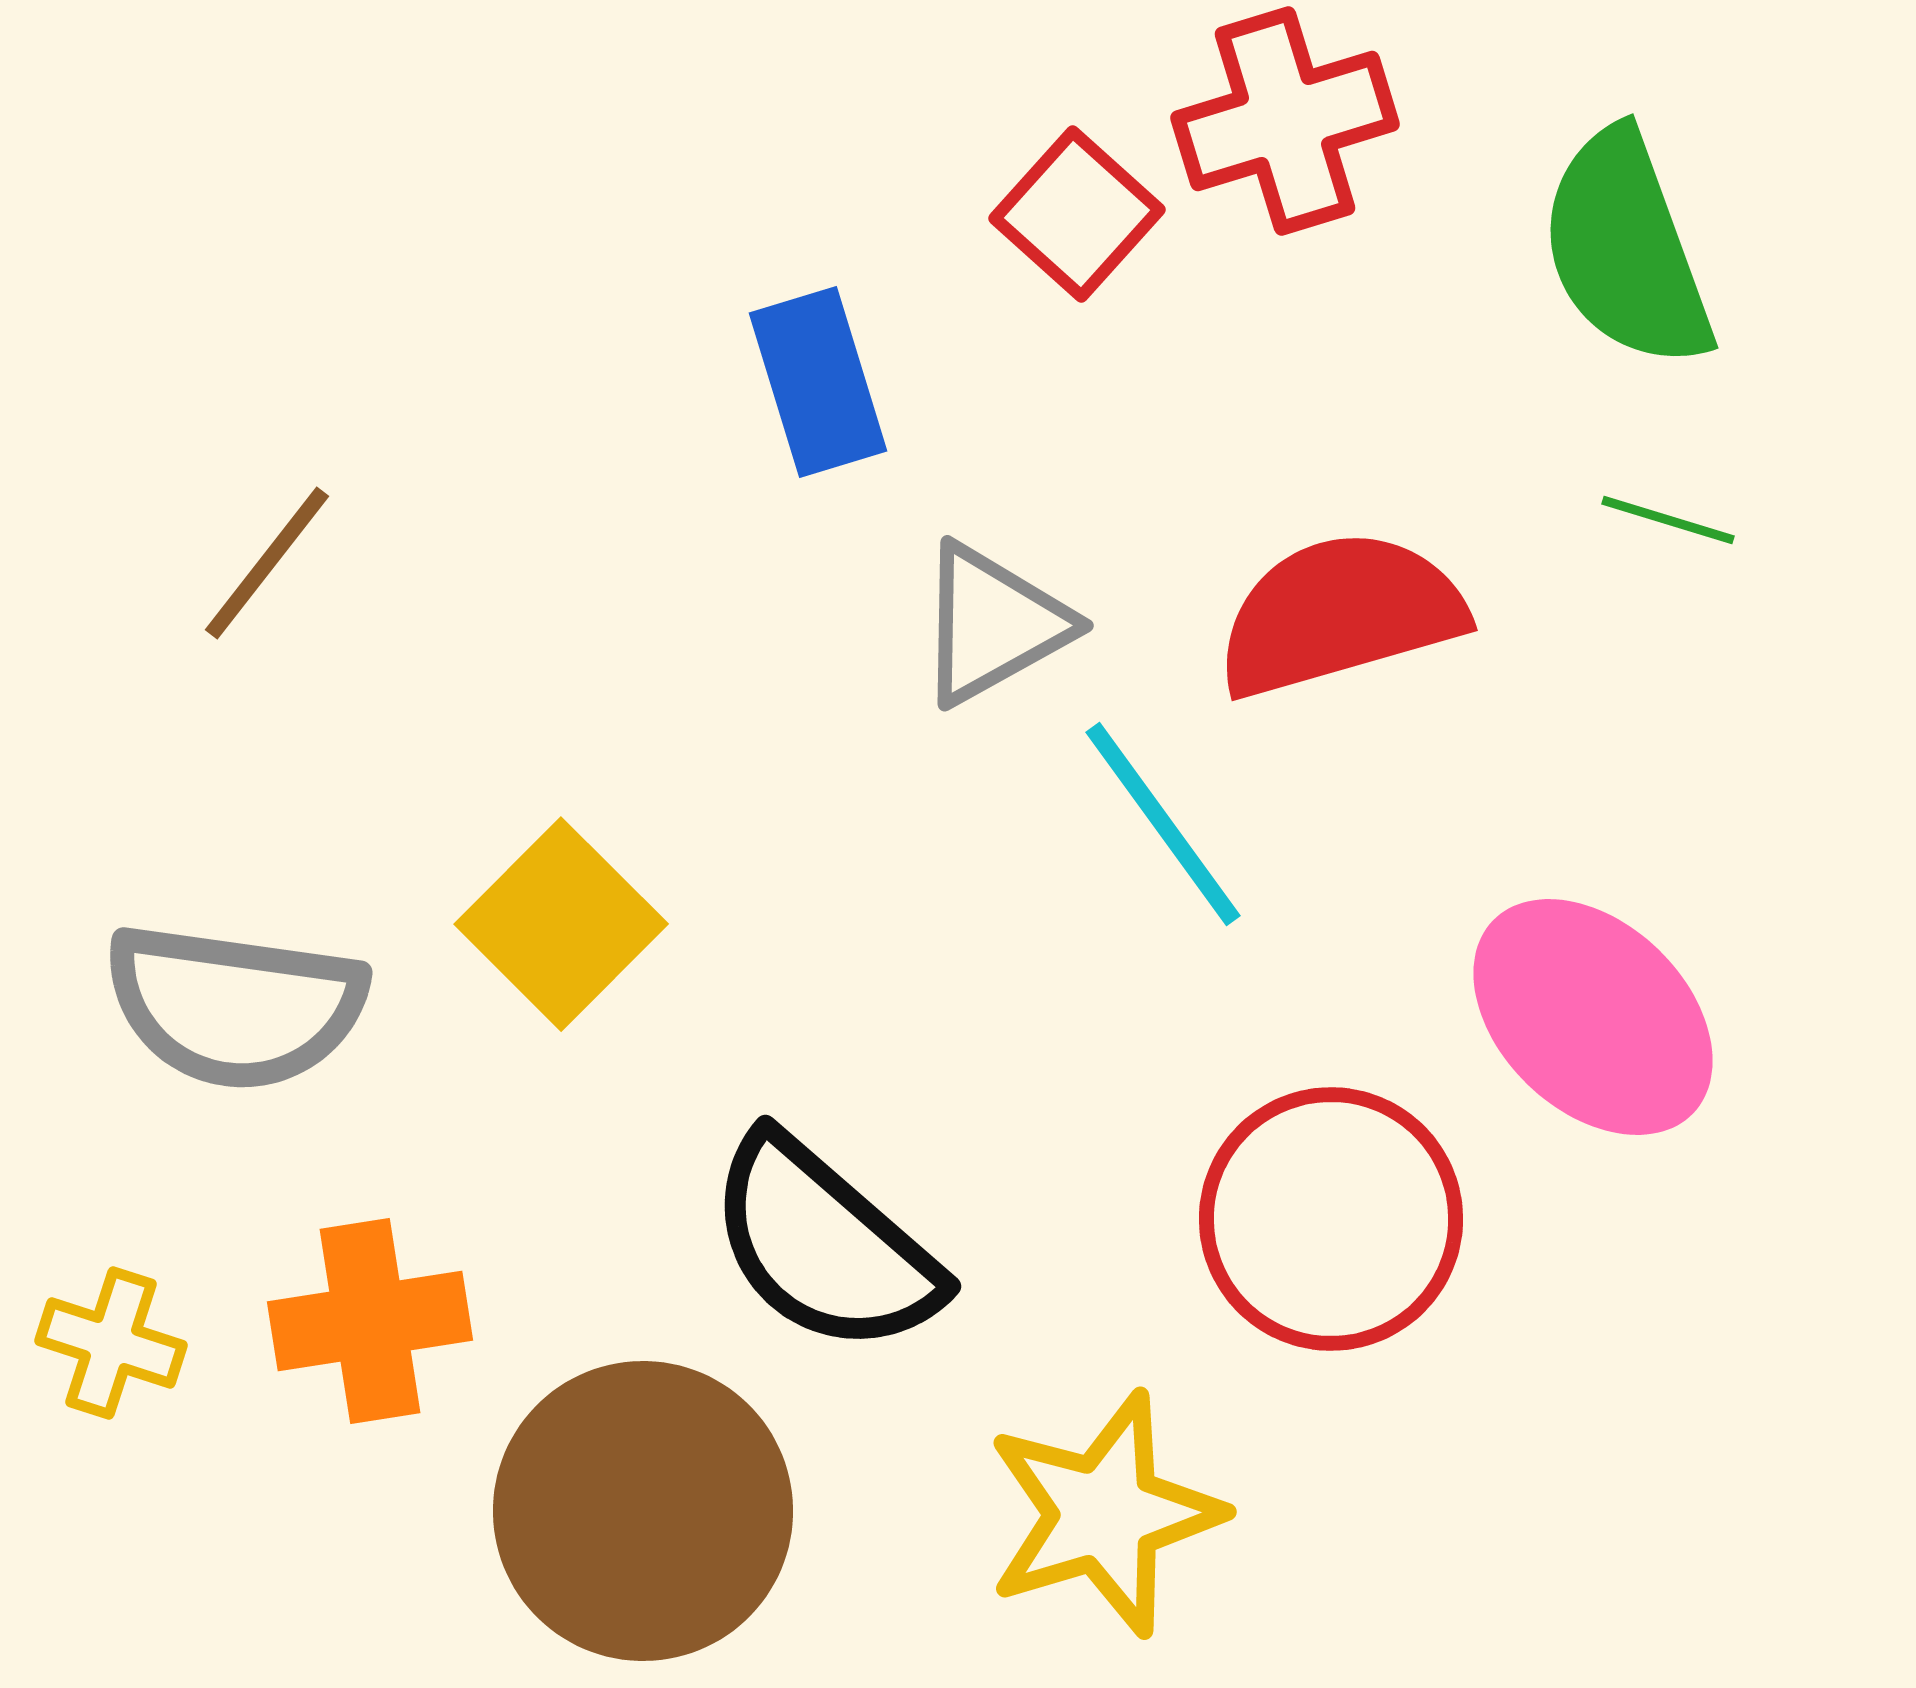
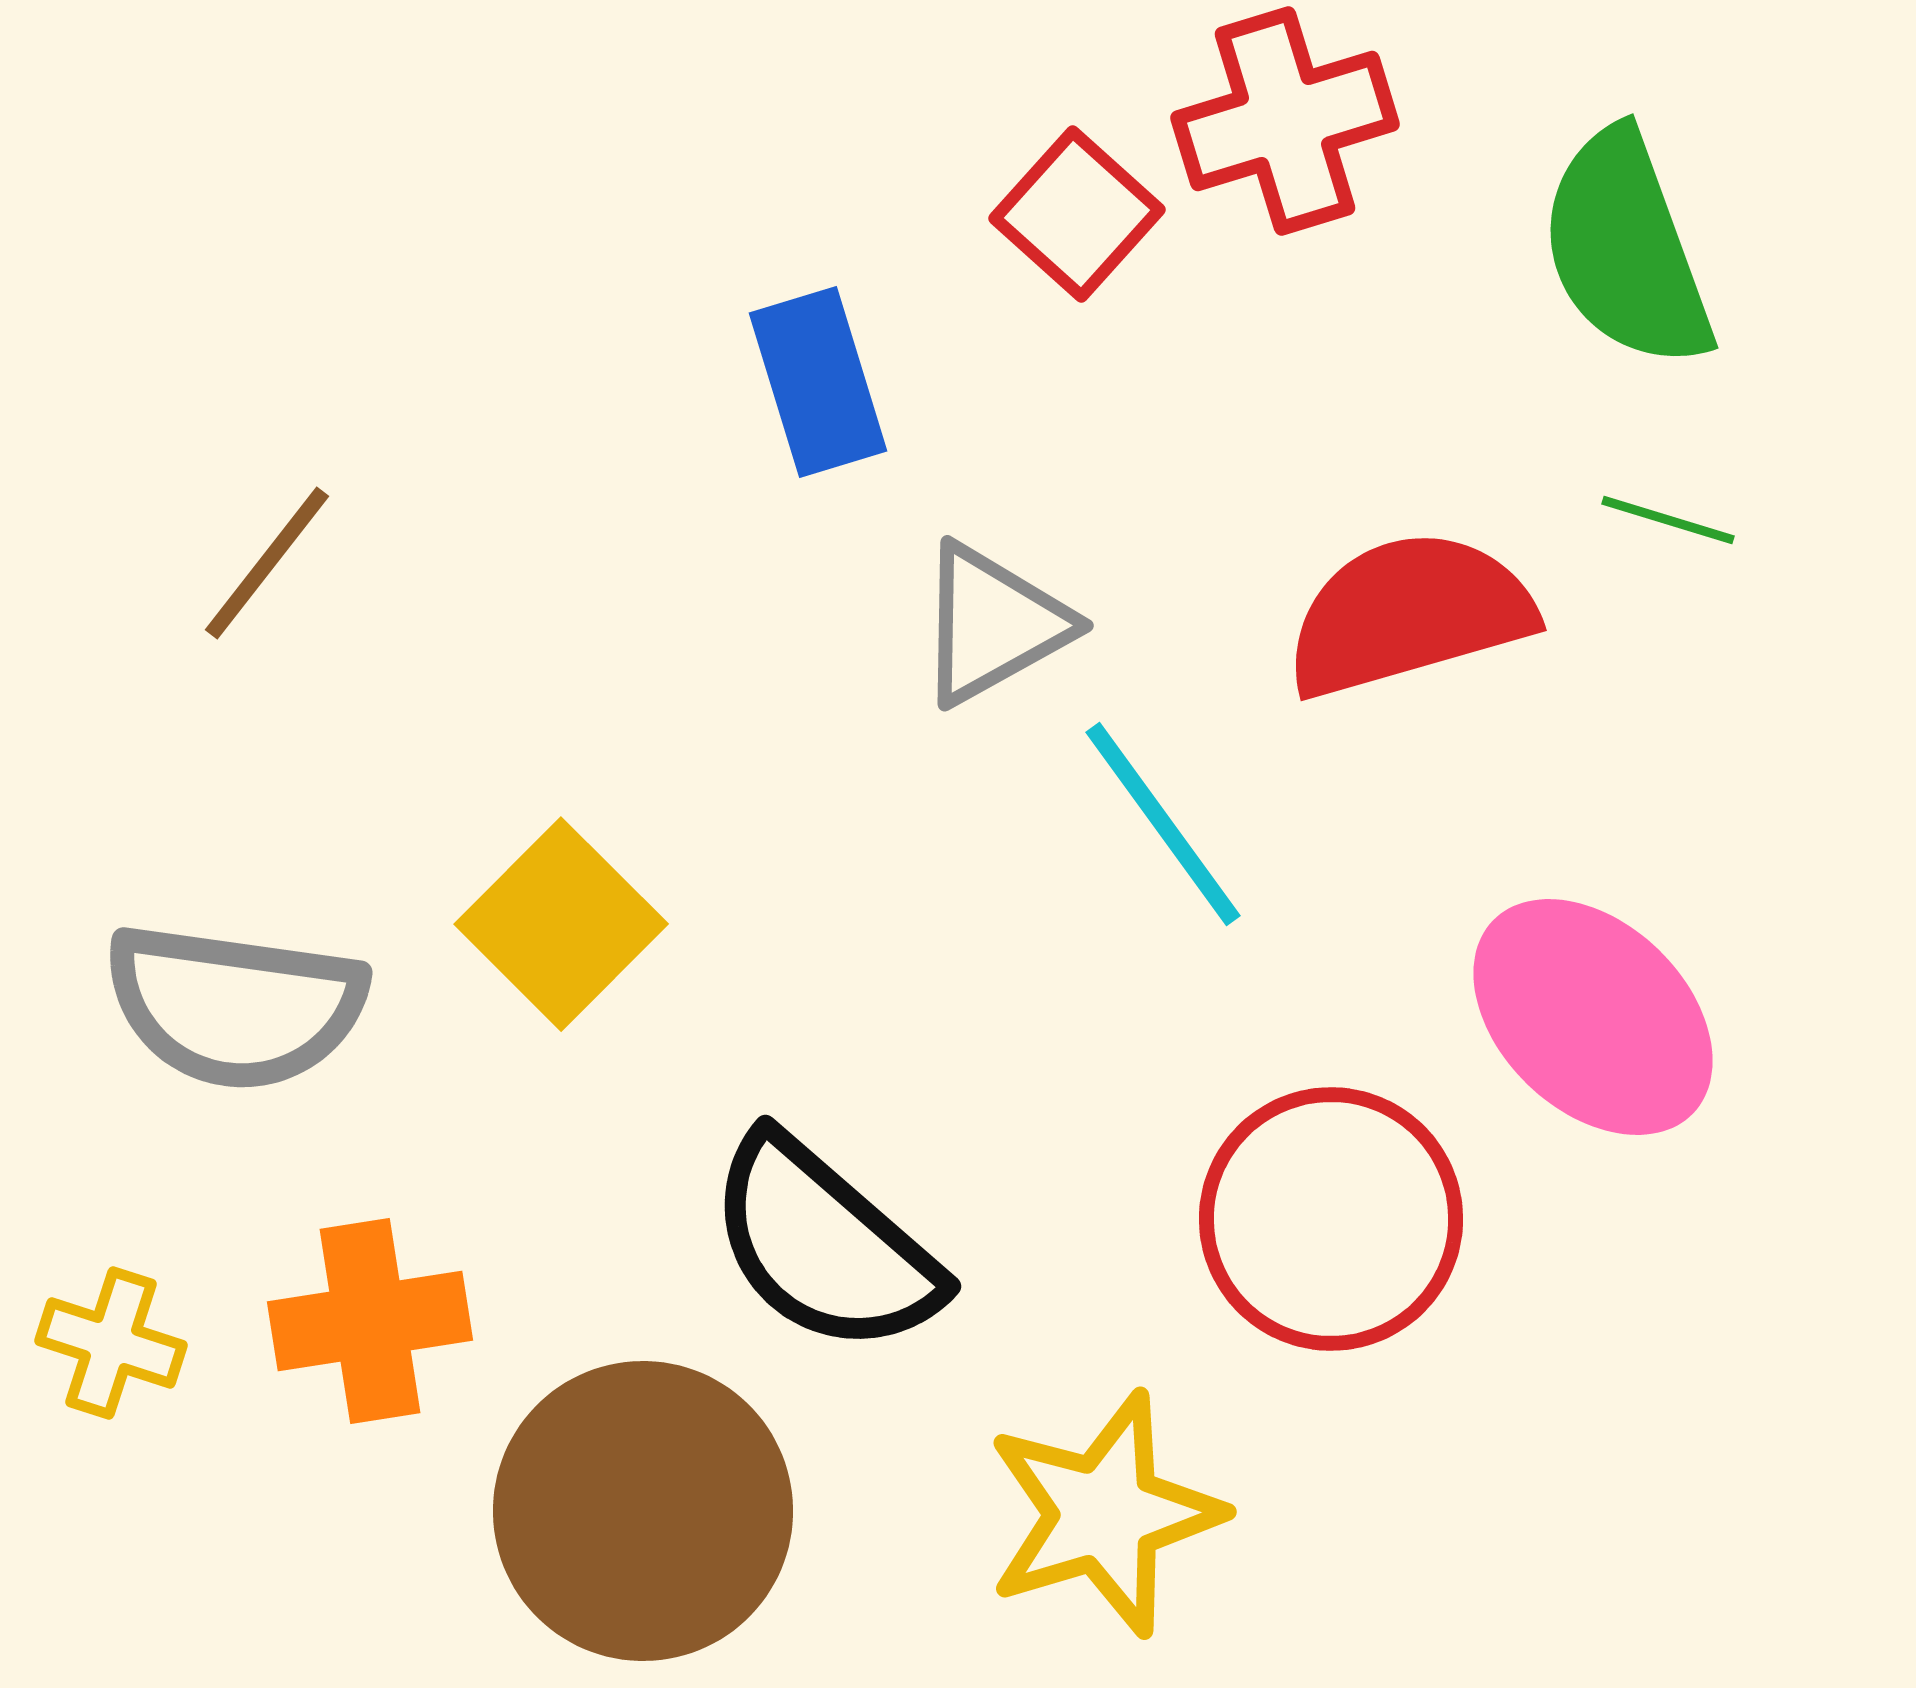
red semicircle: moved 69 px right
